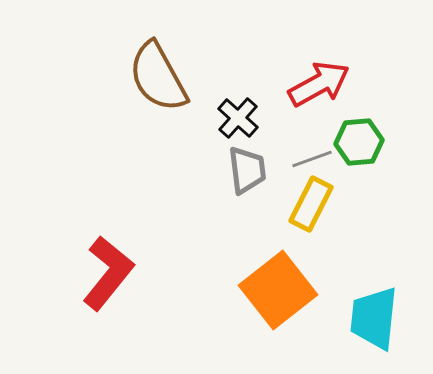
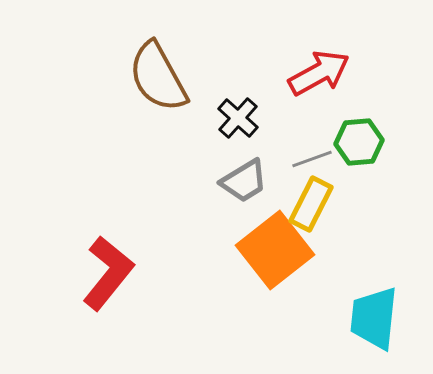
red arrow: moved 11 px up
gray trapezoid: moved 3 px left, 11 px down; rotated 66 degrees clockwise
orange square: moved 3 px left, 40 px up
